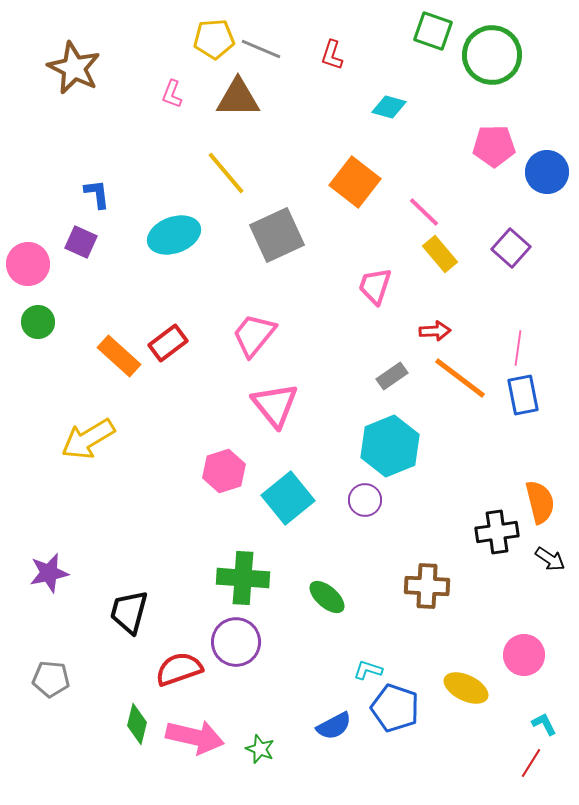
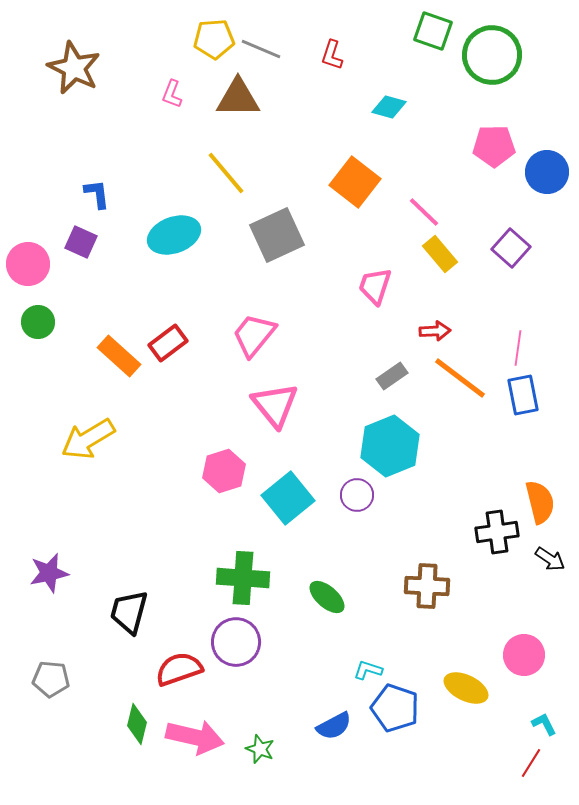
purple circle at (365, 500): moved 8 px left, 5 px up
